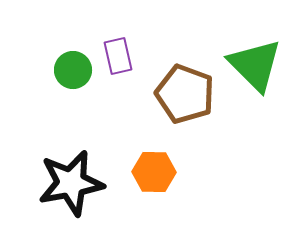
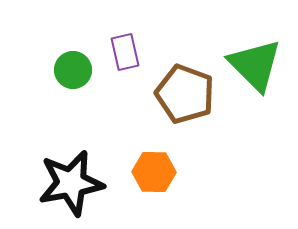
purple rectangle: moved 7 px right, 4 px up
